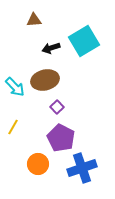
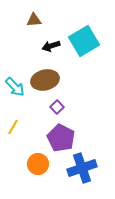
black arrow: moved 2 px up
